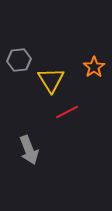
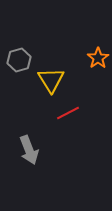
gray hexagon: rotated 10 degrees counterclockwise
orange star: moved 4 px right, 9 px up
red line: moved 1 px right, 1 px down
